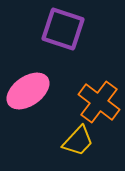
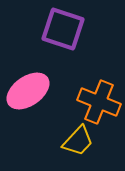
orange cross: rotated 15 degrees counterclockwise
